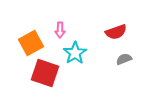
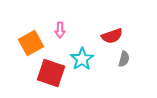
red semicircle: moved 4 px left, 4 px down
cyan star: moved 7 px right, 6 px down
gray semicircle: rotated 126 degrees clockwise
red square: moved 6 px right
